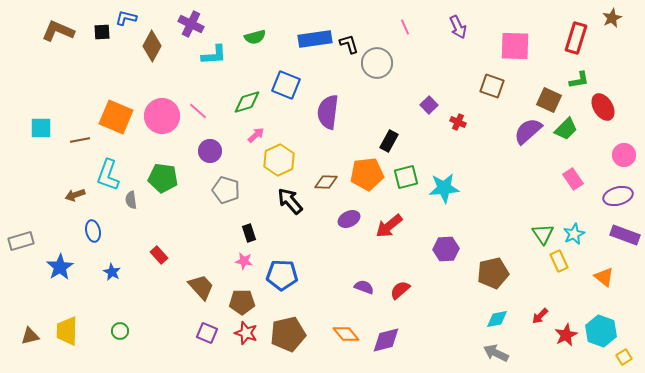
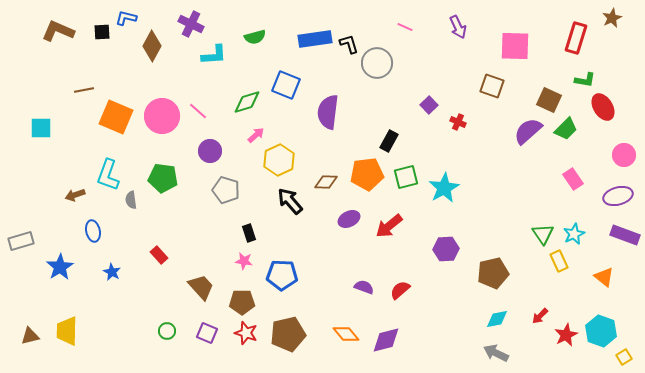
pink line at (405, 27): rotated 42 degrees counterclockwise
green L-shape at (579, 80): moved 6 px right; rotated 20 degrees clockwise
brown line at (80, 140): moved 4 px right, 50 px up
cyan star at (444, 188): rotated 24 degrees counterclockwise
green circle at (120, 331): moved 47 px right
